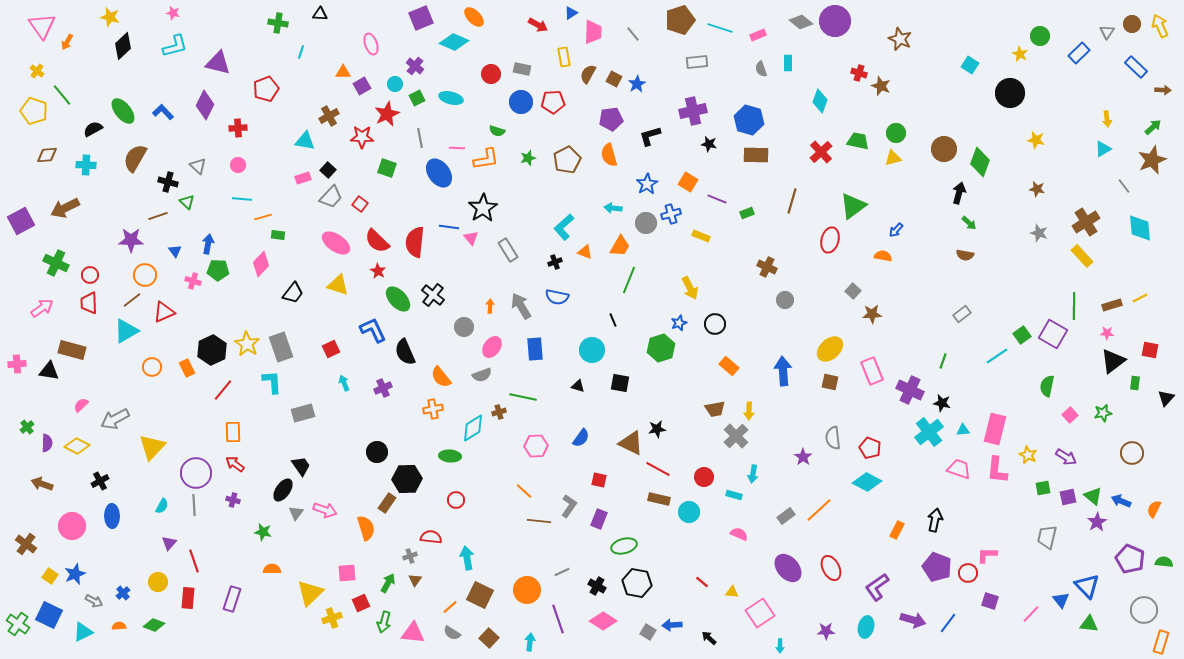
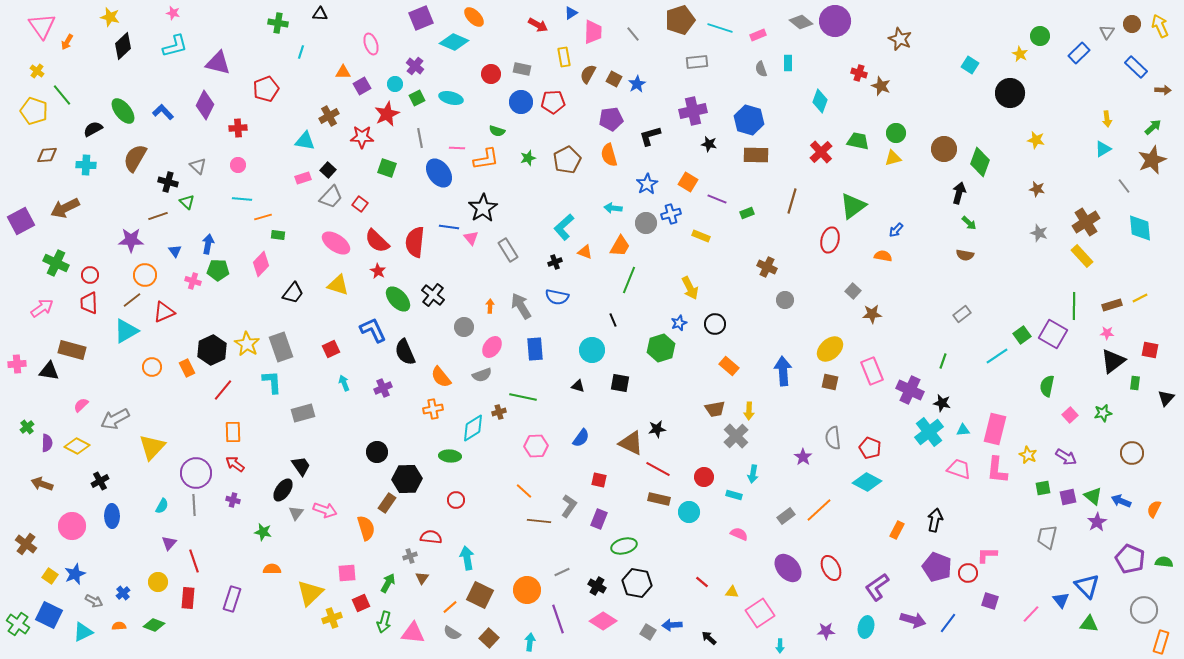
brown triangle at (415, 580): moved 7 px right, 2 px up
